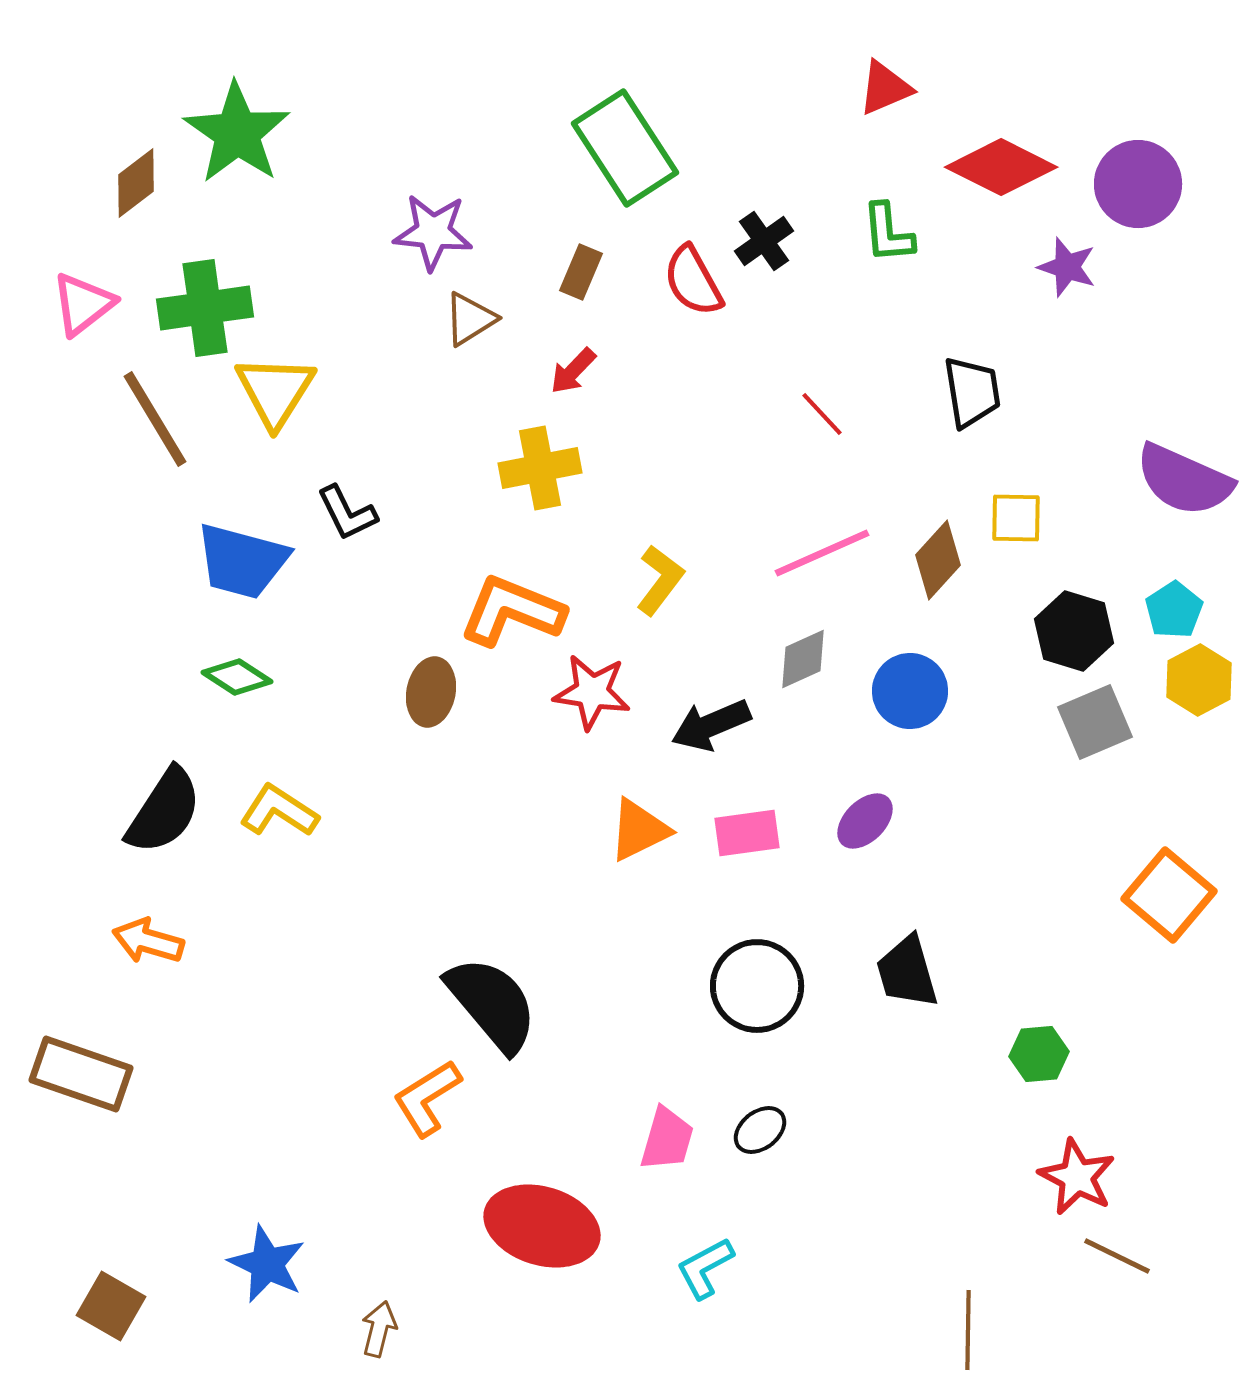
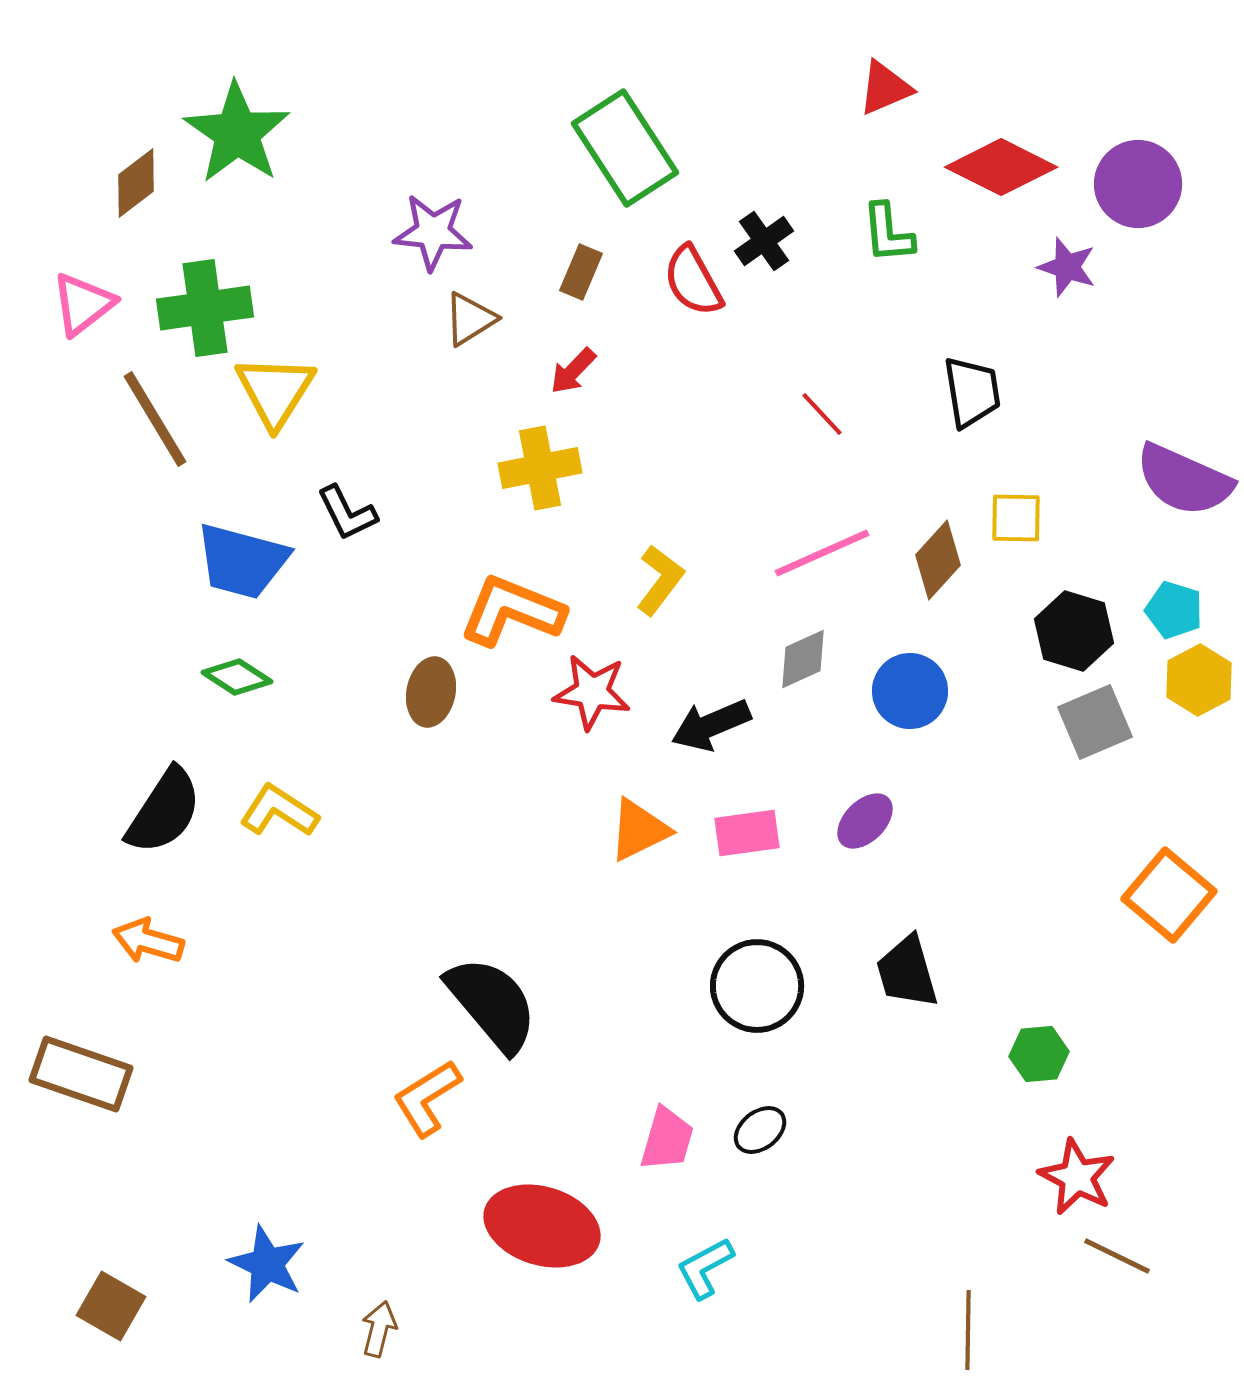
cyan pentagon at (1174, 610): rotated 22 degrees counterclockwise
